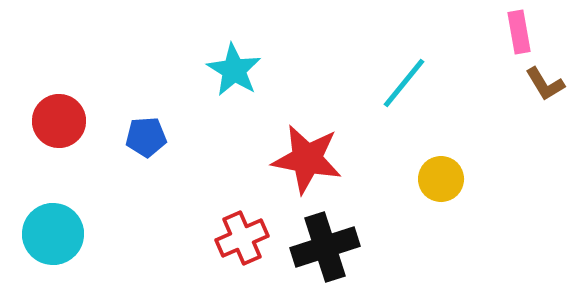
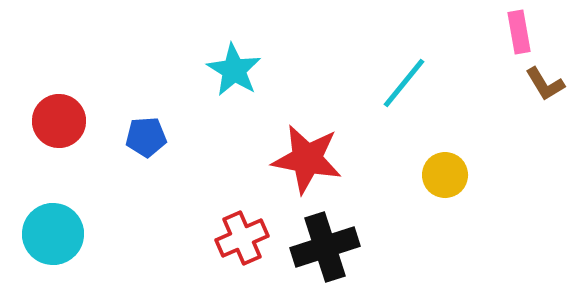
yellow circle: moved 4 px right, 4 px up
